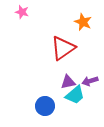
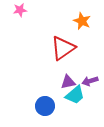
pink star: moved 2 px left, 2 px up; rotated 24 degrees counterclockwise
orange star: moved 1 px left, 1 px up
